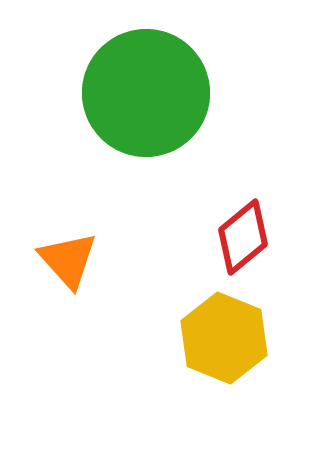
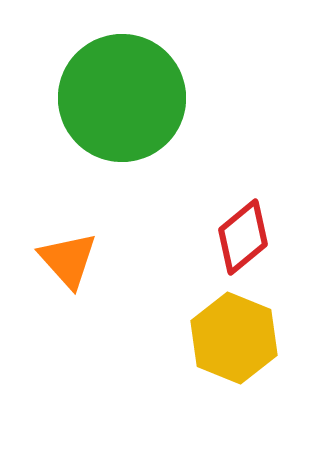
green circle: moved 24 px left, 5 px down
yellow hexagon: moved 10 px right
